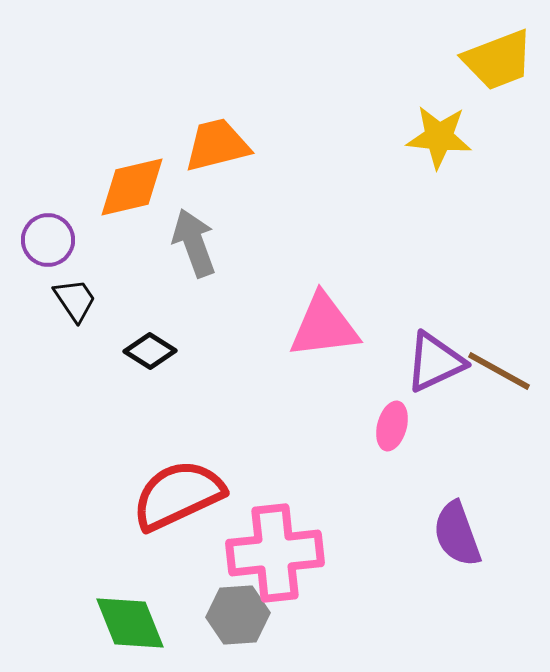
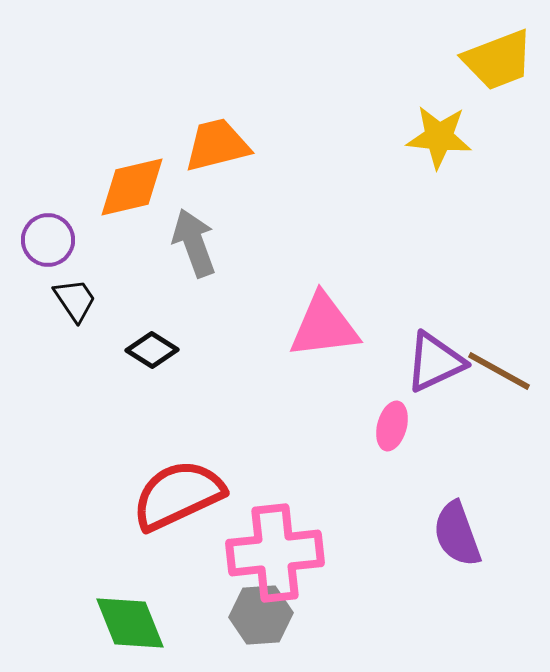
black diamond: moved 2 px right, 1 px up
gray hexagon: moved 23 px right
